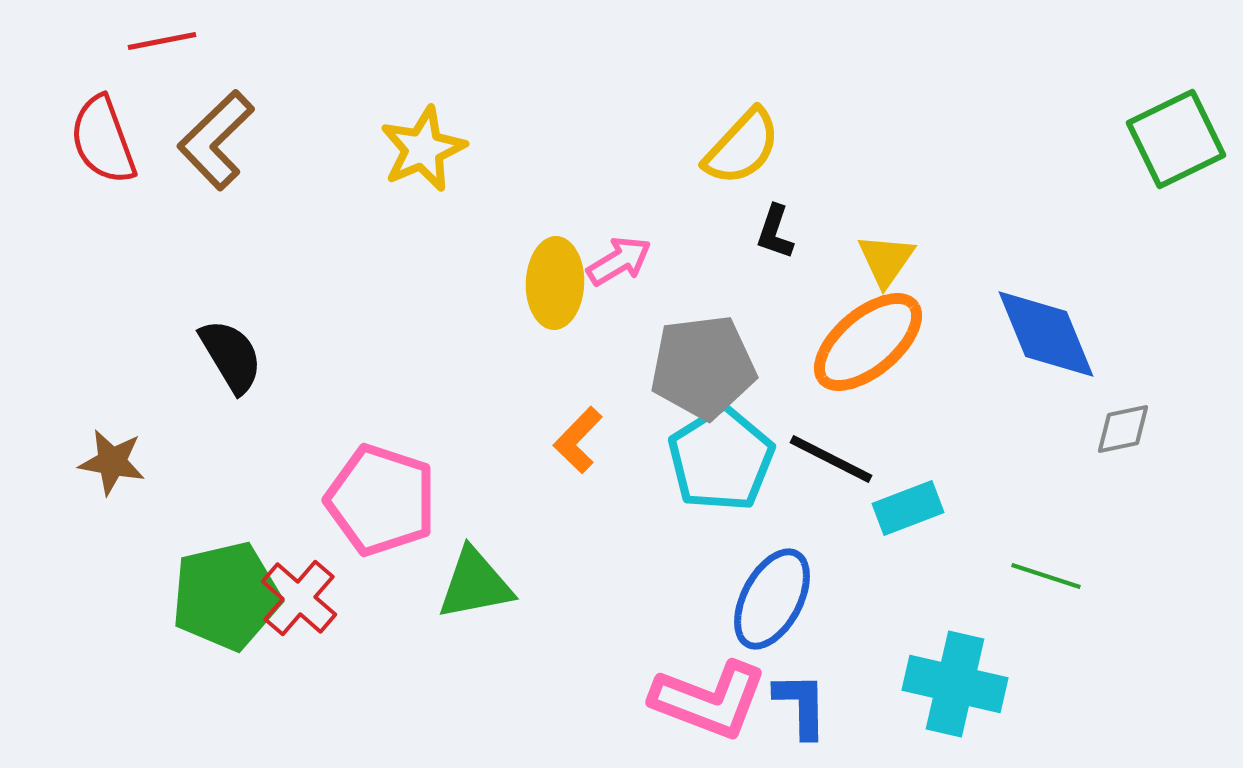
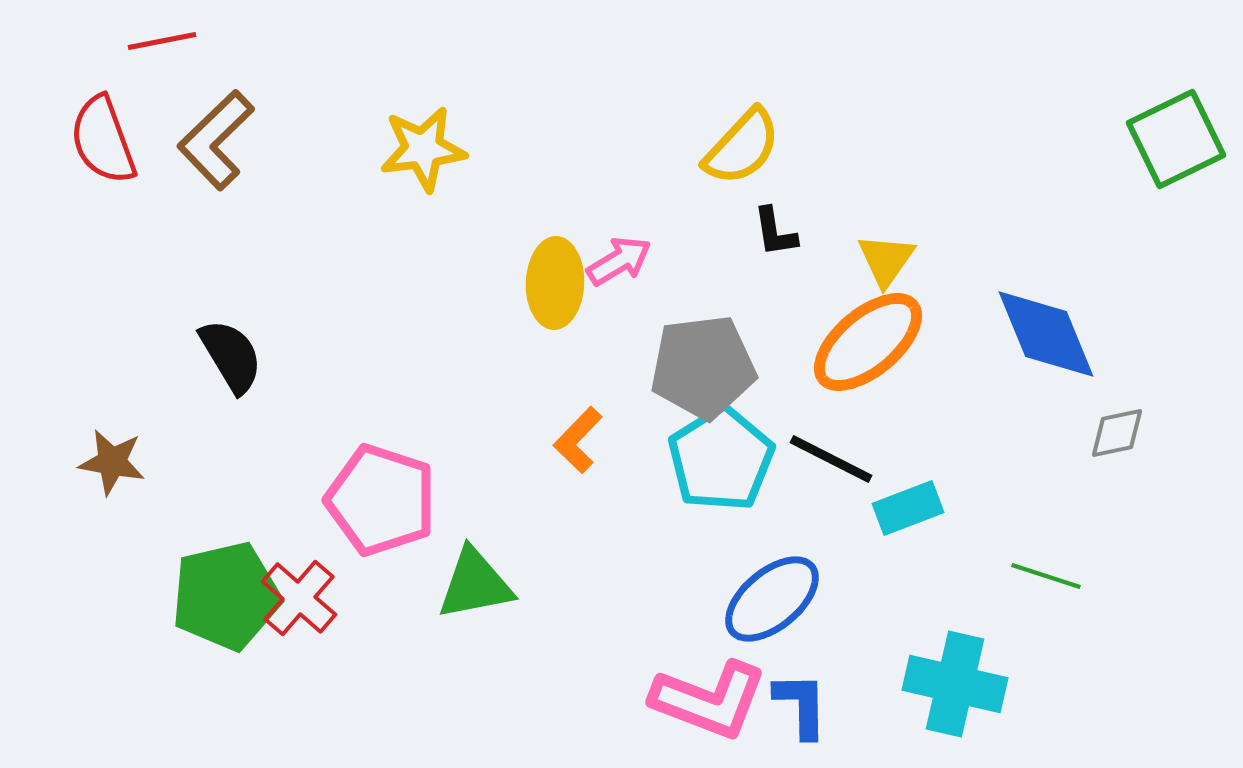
yellow star: rotated 16 degrees clockwise
black L-shape: rotated 28 degrees counterclockwise
gray diamond: moved 6 px left, 4 px down
blue ellipse: rotated 22 degrees clockwise
